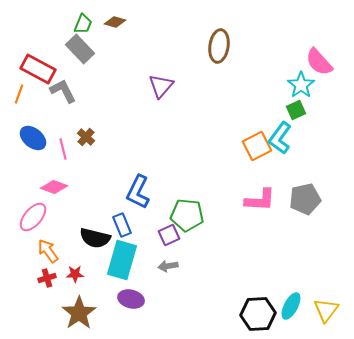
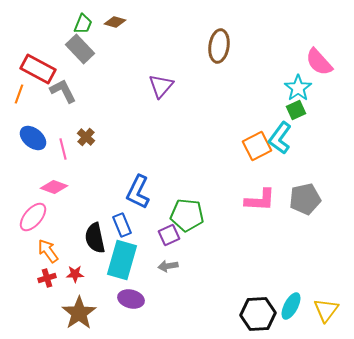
cyan star: moved 3 px left, 3 px down
black semicircle: rotated 64 degrees clockwise
